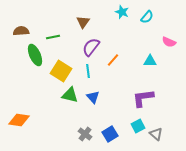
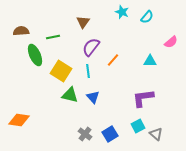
pink semicircle: moved 2 px right; rotated 64 degrees counterclockwise
